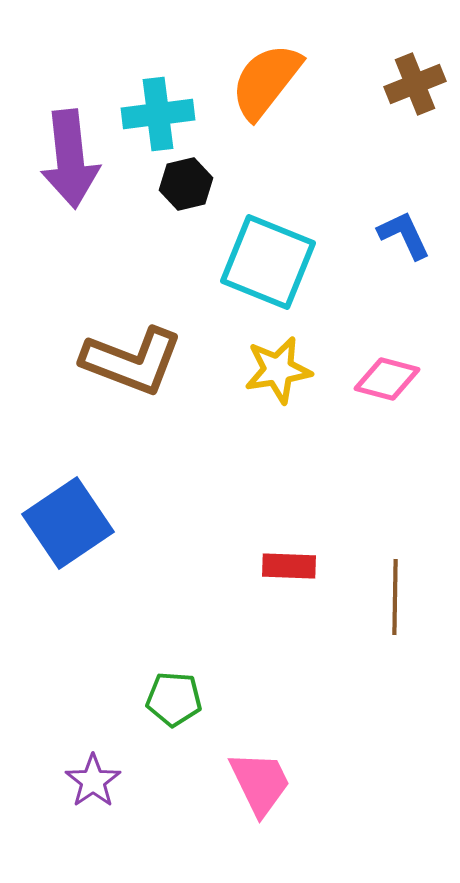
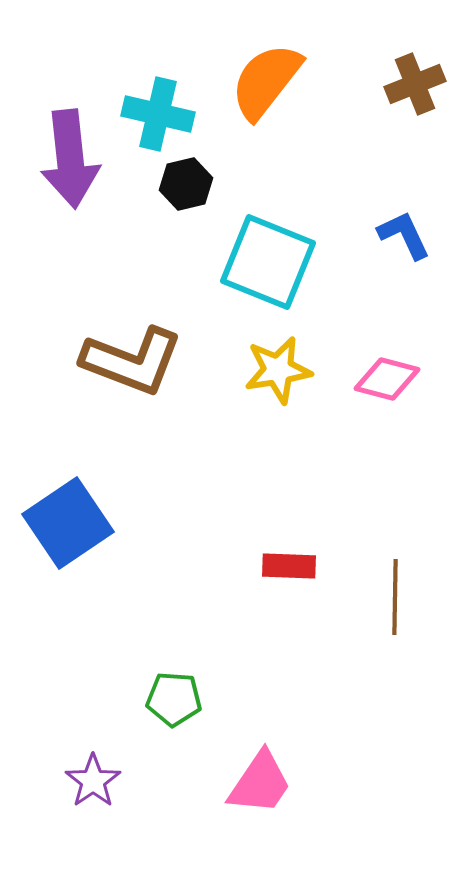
cyan cross: rotated 20 degrees clockwise
pink trapezoid: rotated 60 degrees clockwise
